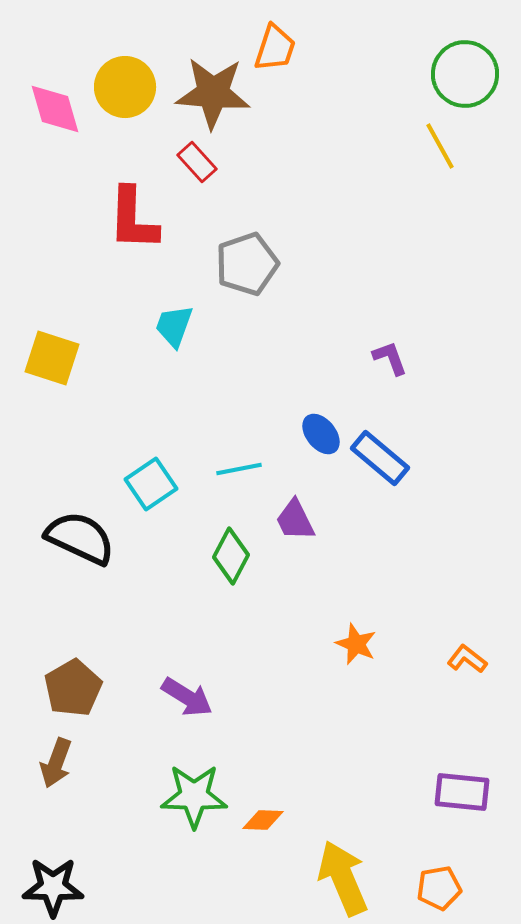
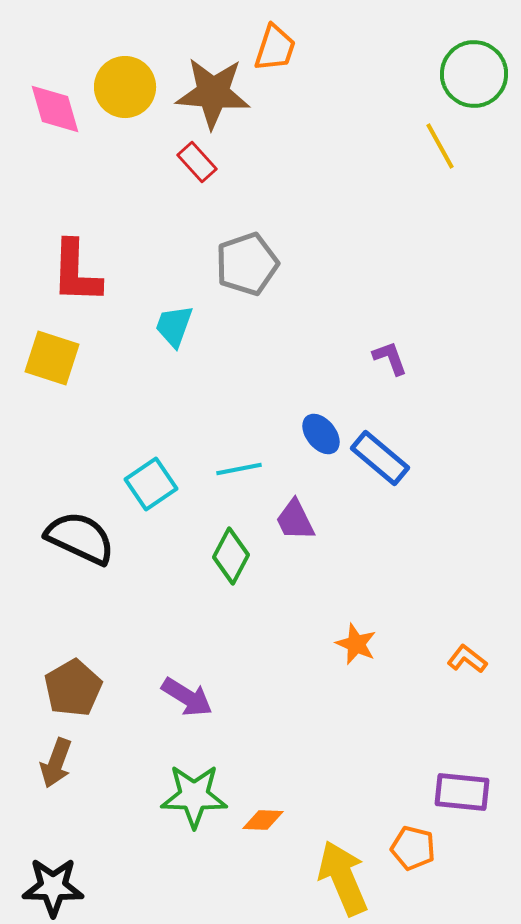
green circle: moved 9 px right
red L-shape: moved 57 px left, 53 px down
orange pentagon: moved 26 px left, 40 px up; rotated 24 degrees clockwise
